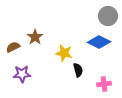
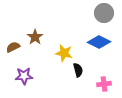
gray circle: moved 4 px left, 3 px up
purple star: moved 2 px right, 2 px down
